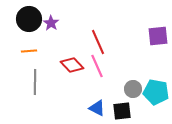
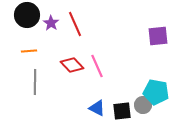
black circle: moved 2 px left, 4 px up
red line: moved 23 px left, 18 px up
gray circle: moved 10 px right, 16 px down
